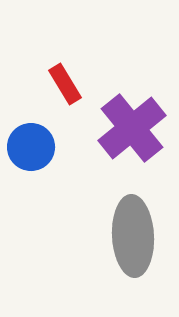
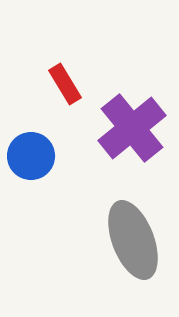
blue circle: moved 9 px down
gray ellipse: moved 4 px down; rotated 18 degrees counterclockwise
